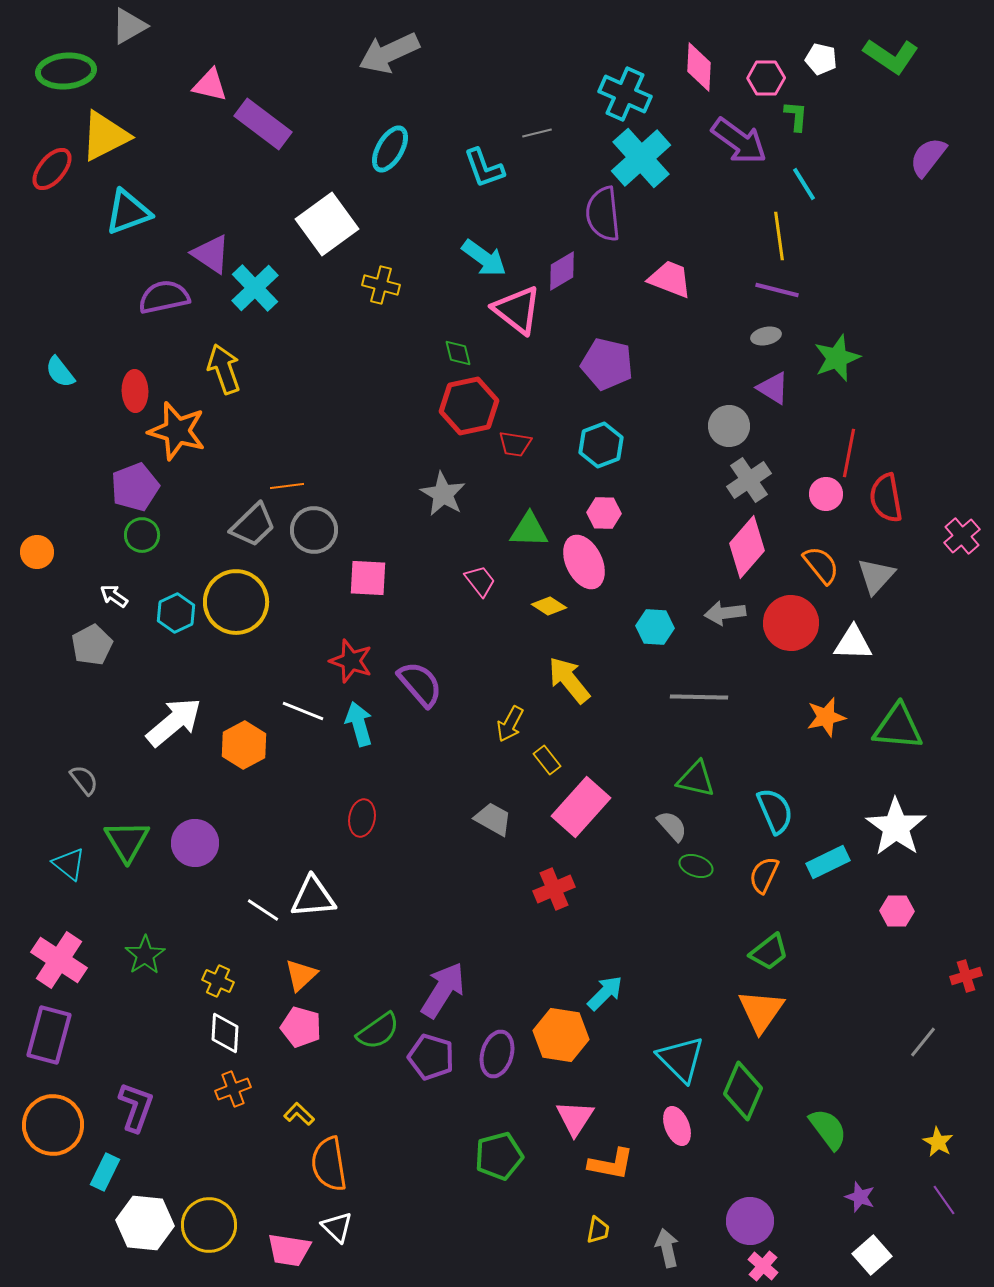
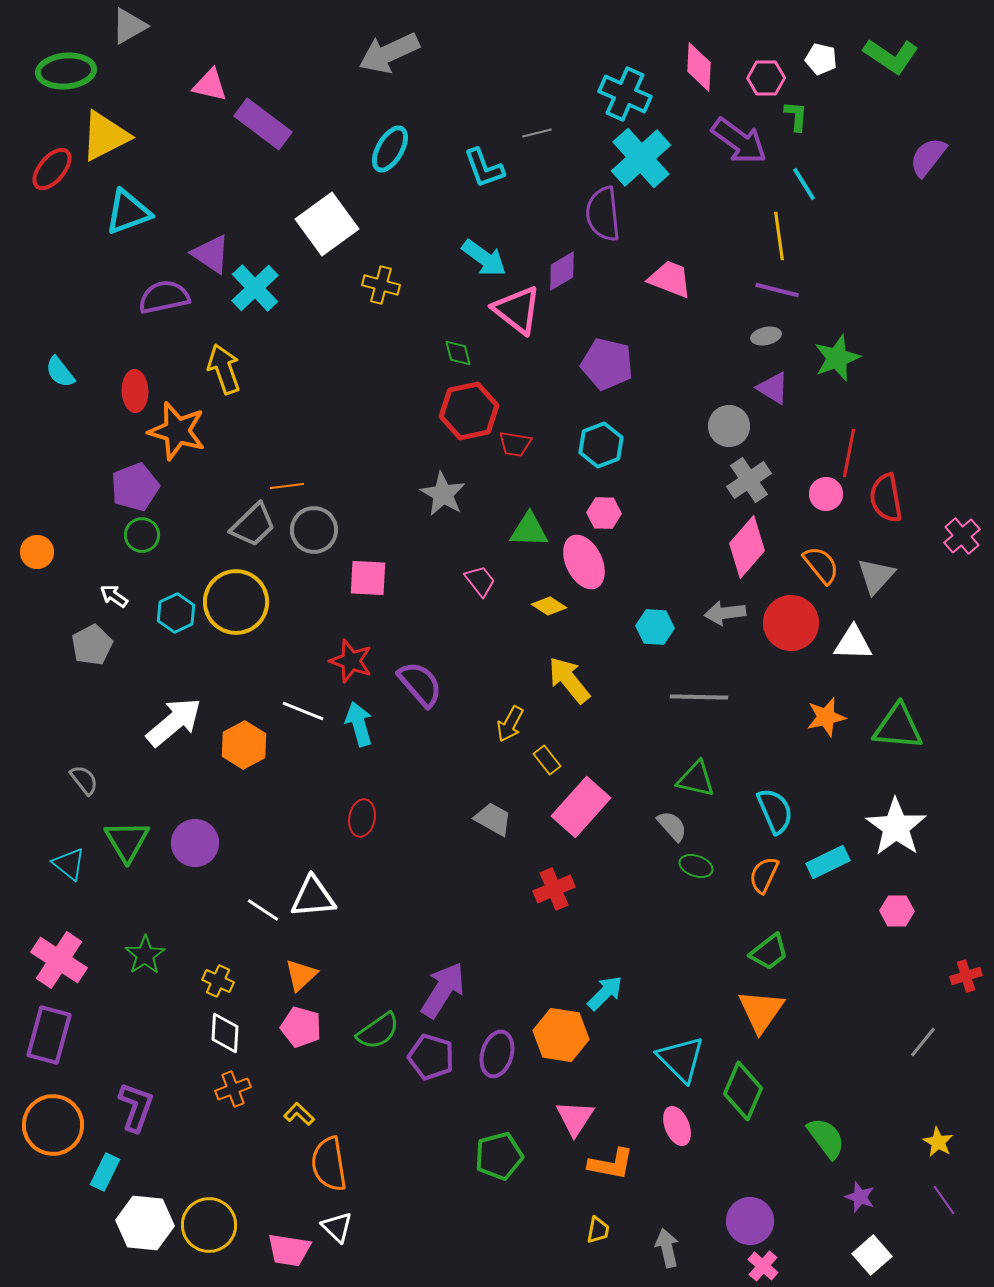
red hexagon at (469, 406): moved 5 px down
green semicircle at (828, 1129): moved 2 px left, 9 px down
